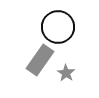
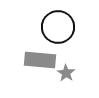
gray rectangle: rotated 60 degrees clockwise
